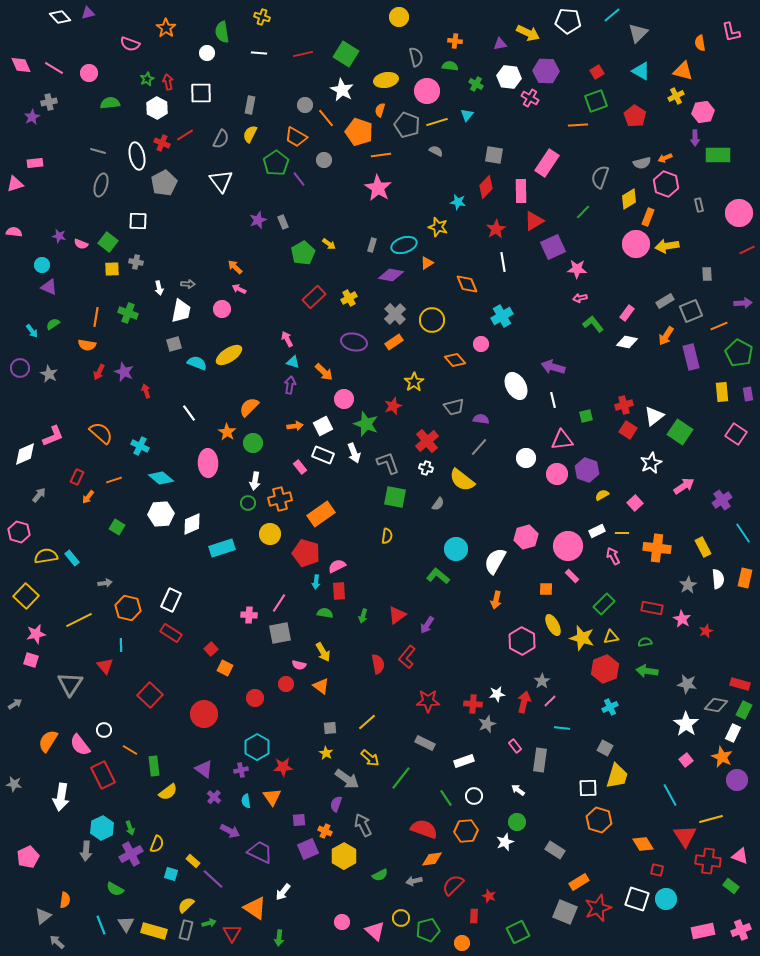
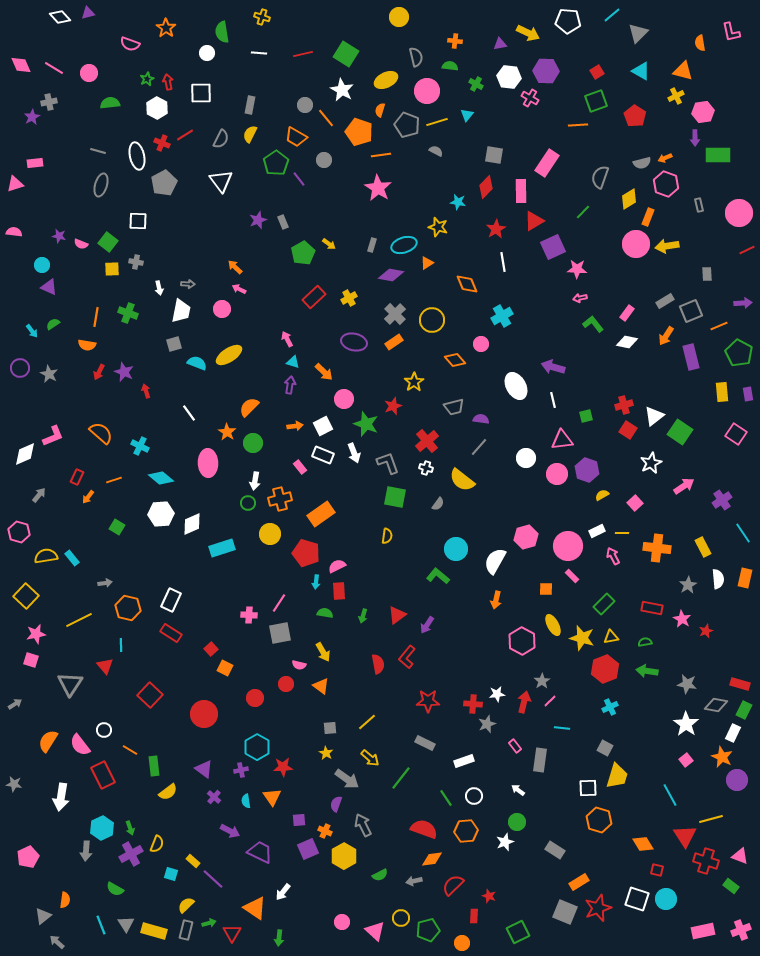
yellow ellipse at (386, 80): rotated 15 degrees counterclockwise
red cross at (708, 861): moved 2 px left; rotated 10 degrees clockwise
